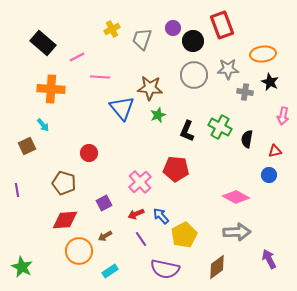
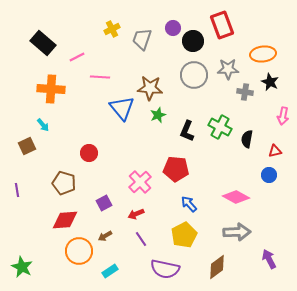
blue arrow at (161, 216): moved 28 px right, 12 px up
